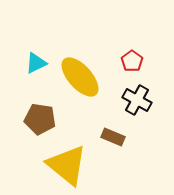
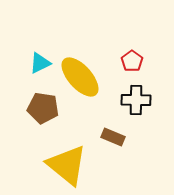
cyan triangle: moved 4 px right
black cross: moved 1 px left; rotated 28 degrees counterclockwise
brown pentagon: moved 3 px right, 11 px up
